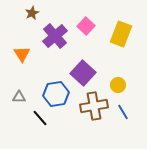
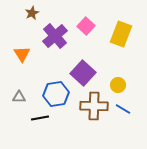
brown cross: rotated 12 degrees clockwise
blue line: moved 3 px up; rotated 28 degrees counterclockwise
black line: rotated 60 degrees counterclockwise
